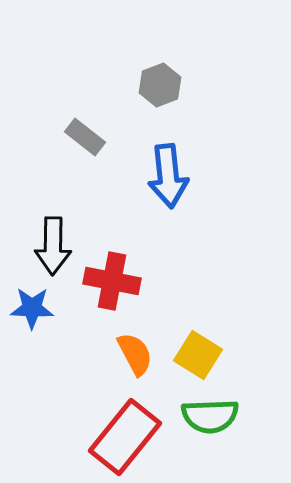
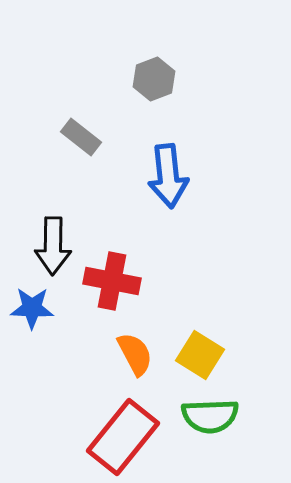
gray hexagon: moved 6 px left, 6 px up
gray rectangle: moved 4 px left
yellow square: moved 2 px right
red rectangle: moved 2 px left
